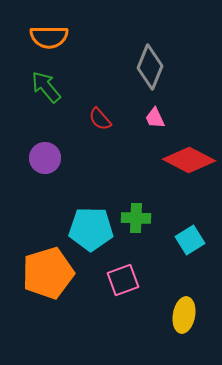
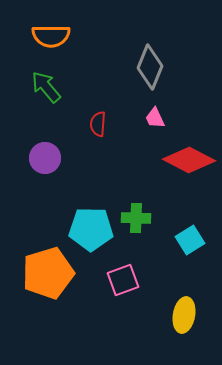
orange semicircle: moved 2 px right, 1 px up
red semicircle: moved 2 px left, 5 px down; rotated 45 degrees clockwise
